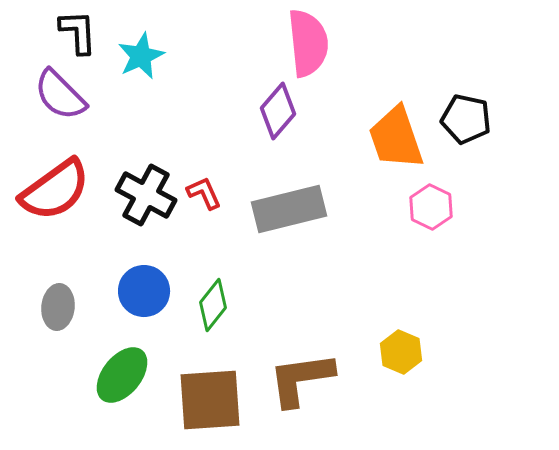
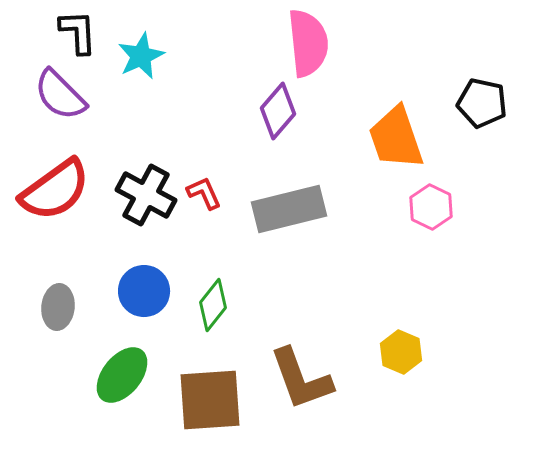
black pentagon: moved 16 px right, 16 px up
brown L-shape: rotated 102 degrees counterclockwise
